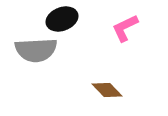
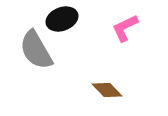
gray semicircle: rotated 63 degrees clockwise
